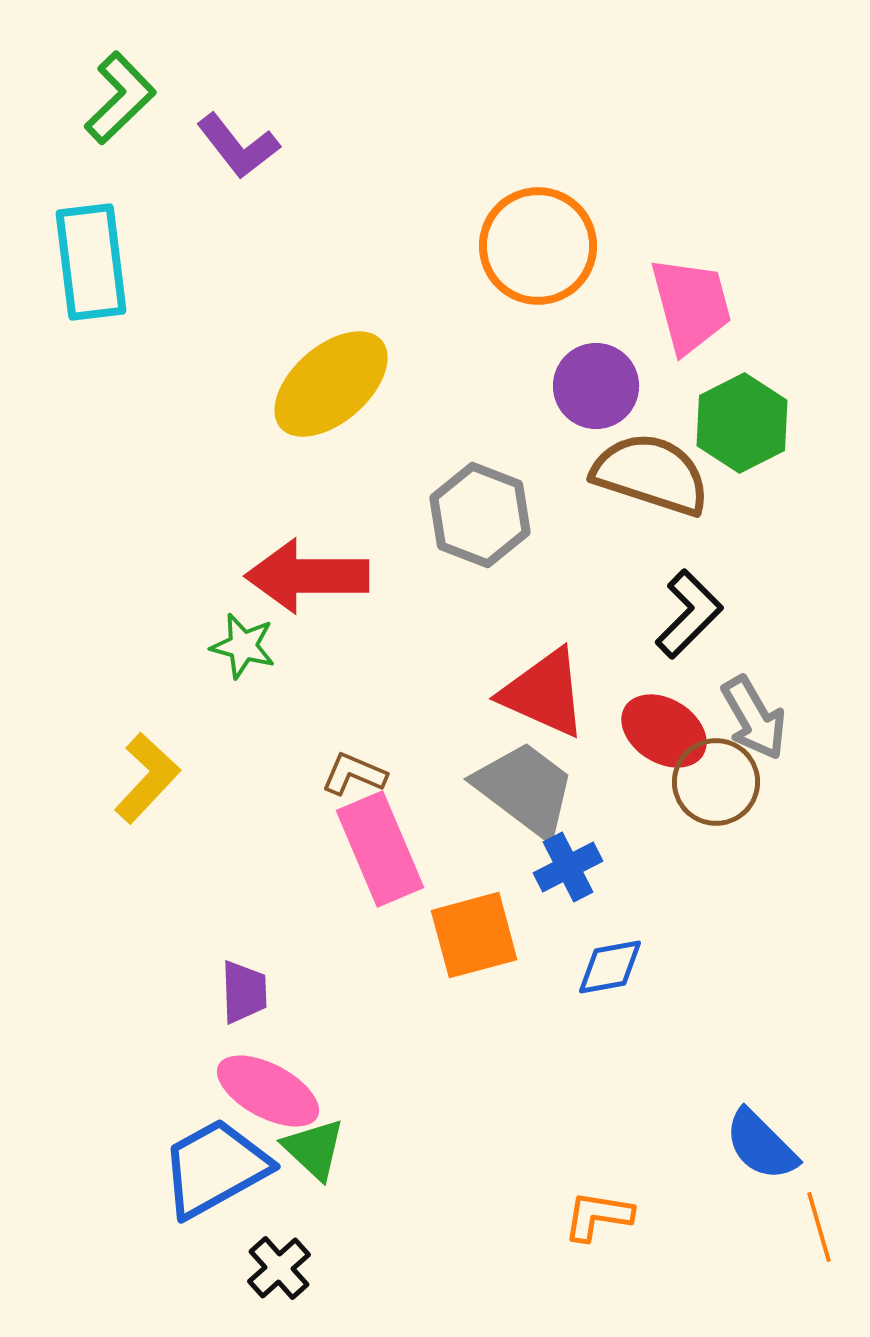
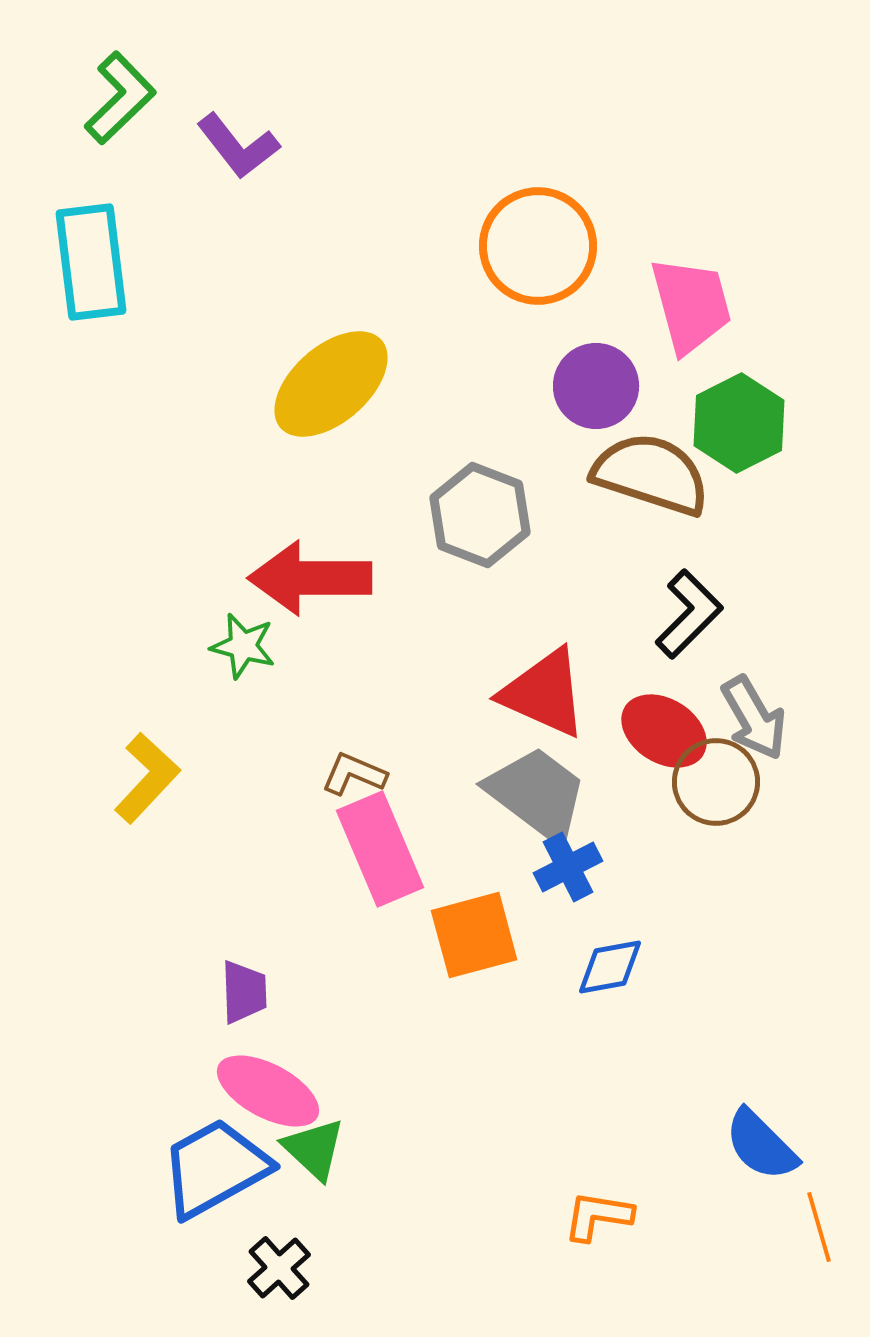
green hexagon: moved 3 px left
red arrow: moved 3 px right, 2 px down
gray trapezoid: moved 12 px right, 5 px down
